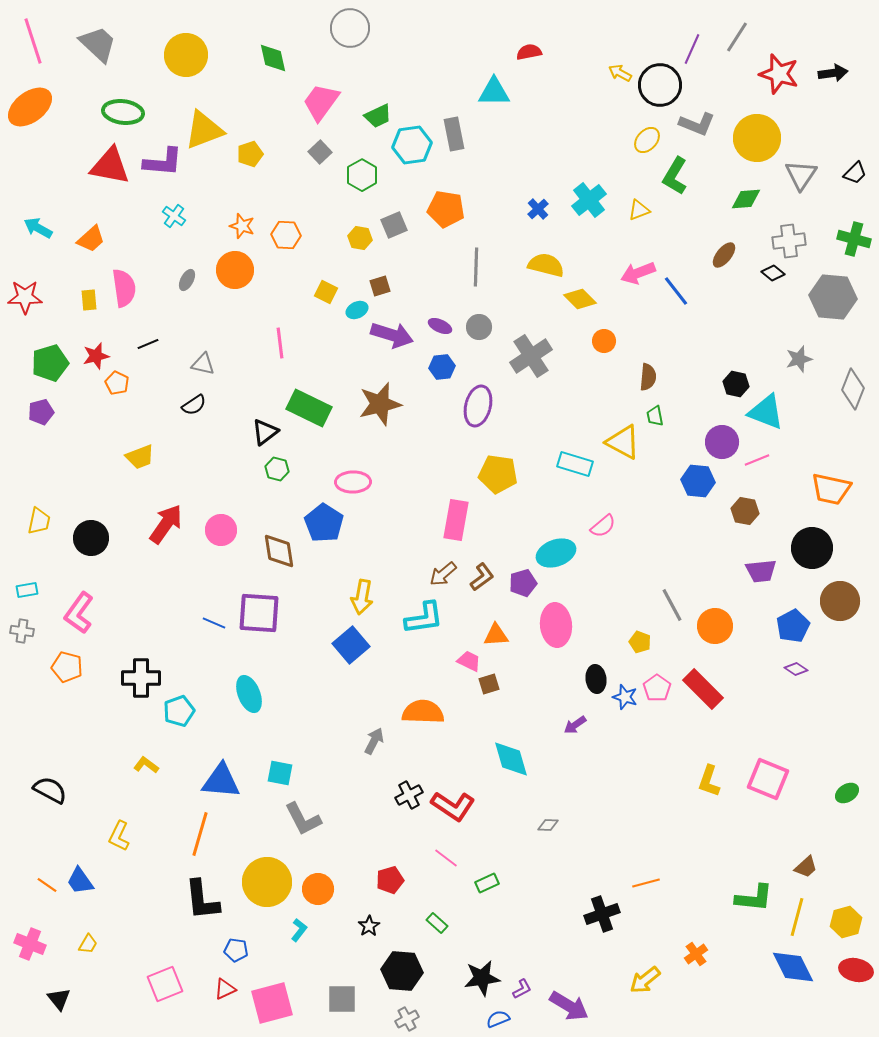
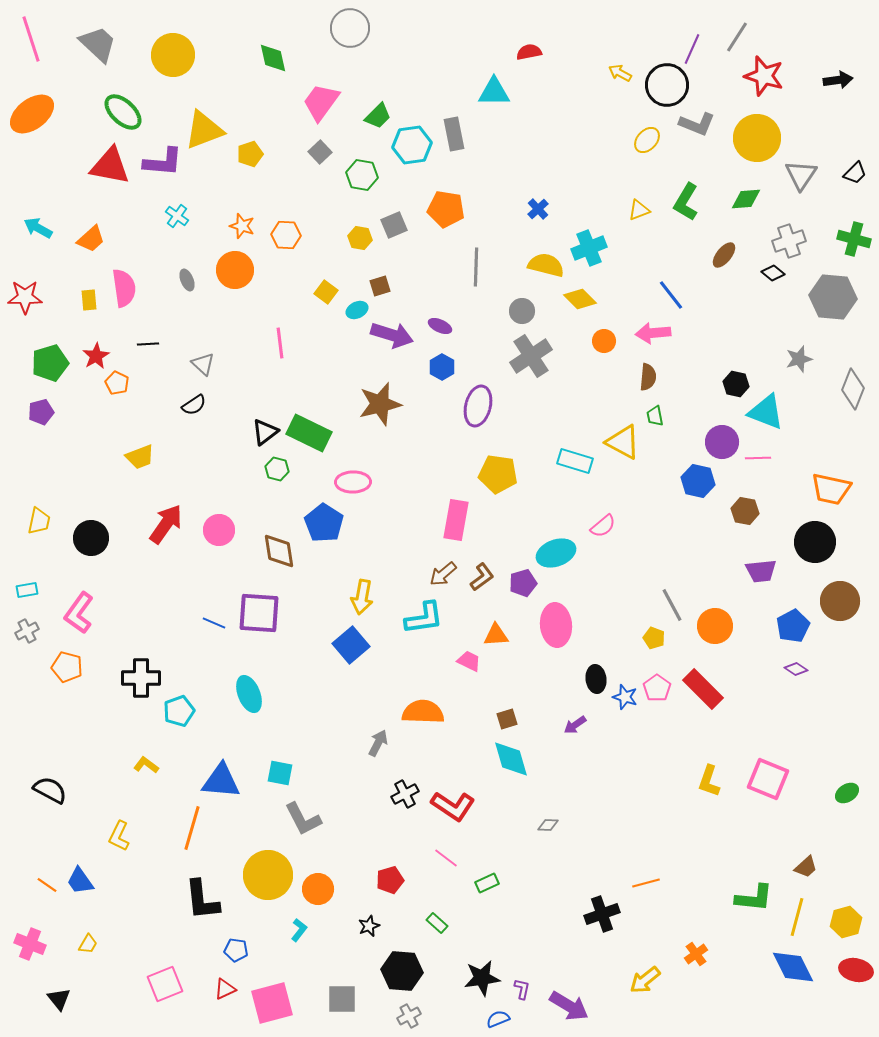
pink line at (33, 41): moved 2 px left, 2 px up
yellow circle at (186, 55): moved 13 px left
black arrow at (833, 73): moved 5 px right, 7 px down
red star at (779, 74): moved 15 px left, 2 px down
black circle at (660, 85): moved 7 px right
orange ellipse at (30, 107): moved 2 px right, 7 px down
green ellipse at (123, 112): rotated 36 degrees clockwise
green trapezoid at (378, 116): rotated 20 degrees counterclockwise
green hexagon at (362, 175): rotated 20 degrees counterclockwise
green L-shape at (675, 176): moved 11 px right, 26 px down
cyan cross at (589, 200): moved 48 px down; rotated 16 degrees clockwise
cyan cross at (174, 216): moved 3 px right
gray cross at (789, 241): rotated 12 degrees counterclockwise
pink arrow at (638, 273): moved 15 px right, 60 px down; rotated 16 degrees clockwise
gray ellipse at (187, 280): rotated 50 degrees counterclockwise
blue line at (676, 291): moved 5 px left, 4 px down
yellow square at (326, 292): rotated 10 degrees clockwise
gray circle at (479, 327): moved 43 px right, 16 px up
black line at (148, 344): rotated 20 degrees clockwise
red star at (96, 356): rotated 16 degrees counterclockwise
gray triangle at (203, 364): rotated 30 degrees clockwise
blue hexagon at (442, 367): rotated 25 degrees counterclockwise
green rectangle at (309, 408): moved 25 px down
pink line at (757, 460): moved 1 px right, 2 px up; rotated 20 degrees clockwise
cyan rectangle at (575, 464): moved 3 px up
blue hexagon at (698, 481): rotated 8 degrees clockwise
pink circle at (221, 530): moved 2 px left
black circle at (812, 548): moved 3 px right, 6 px up
gray cross at (22, 631): moved 5 px right; rotated 35 degrees counterclockwise
yellow pentagon at (640, 642): moved 14 px right, 4 px up
brown square at (489, 684): moved 18 px right, 35 px down
gray arrow at (374, 741): moved 4 px right, 2 px down
black cross at (409, 795): moved 4 px left, 1 px up
orange line at (200, 834): moved 8 px left, 6 px up
yellow circle at (267, 882): moved 1 px right, 7 px up
black star at (369, 926): rotated 10 degrees clockwise
purple L-shape at (522, 989): rotated 50 degrees counterclockwise
gray cross at (407, 1019): moved 2 px right, 3 px up
